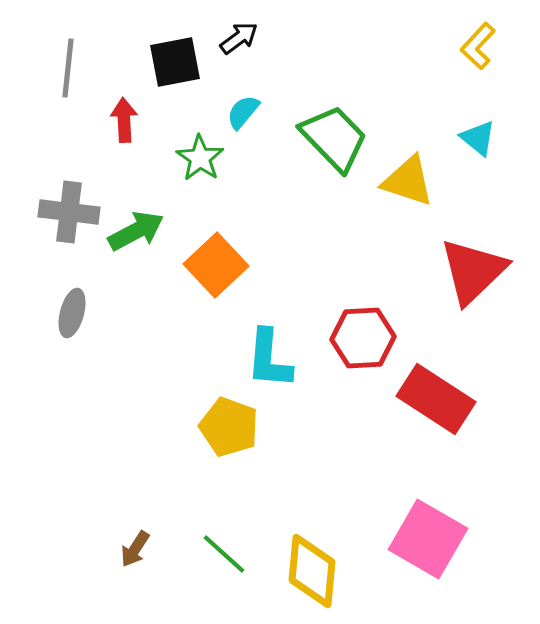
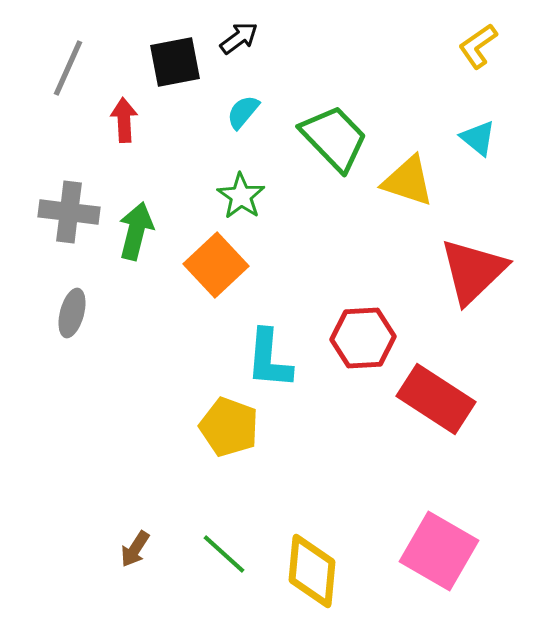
yellow L-shape: rotated 12 degrees clockwise
gray line: rotated 18 degrees clockwise
green star: moved 41 px right, 38 px down
green arrow: rotated 48 degrees counterclockwise
pink square: moved 11 px right, 12 px down
